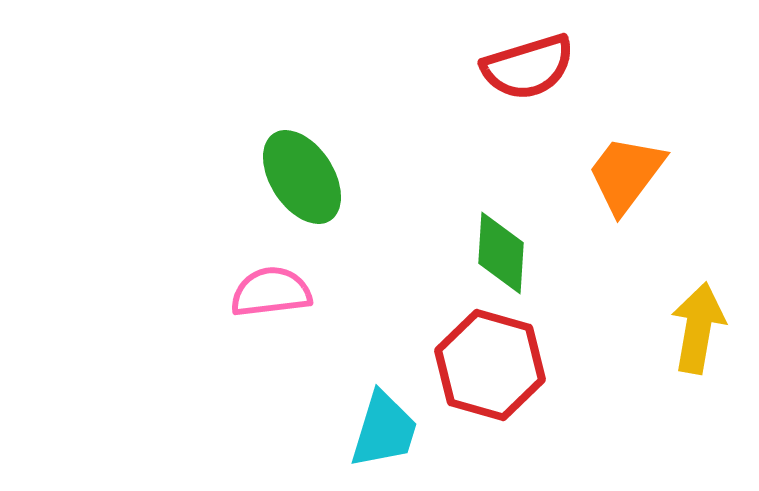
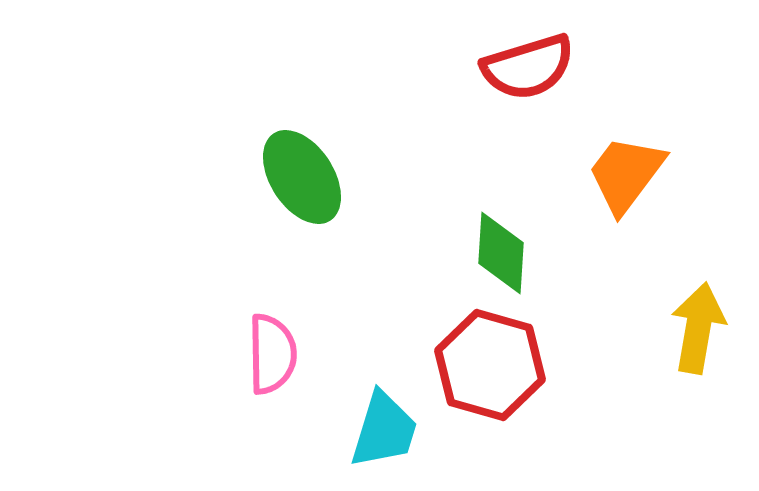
pink semicircle: moved 1 px right, 62 px down; rotated 96 degrees clockwise
